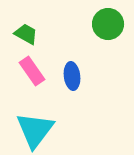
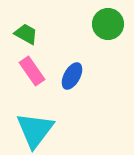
blue ellipse: rotated 36 degrees clockwise
